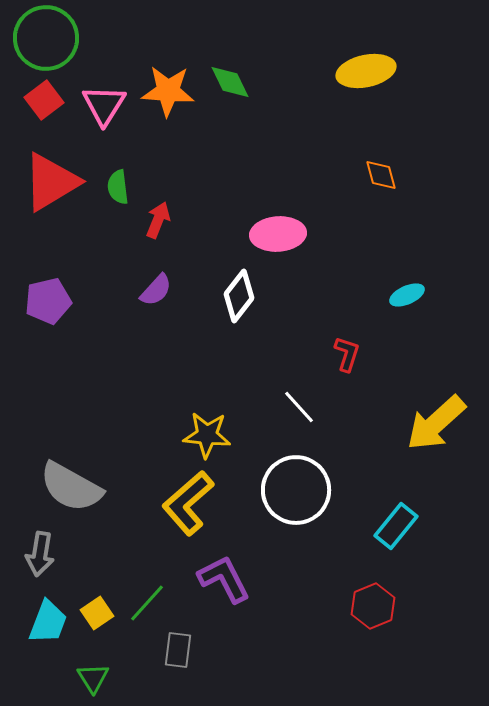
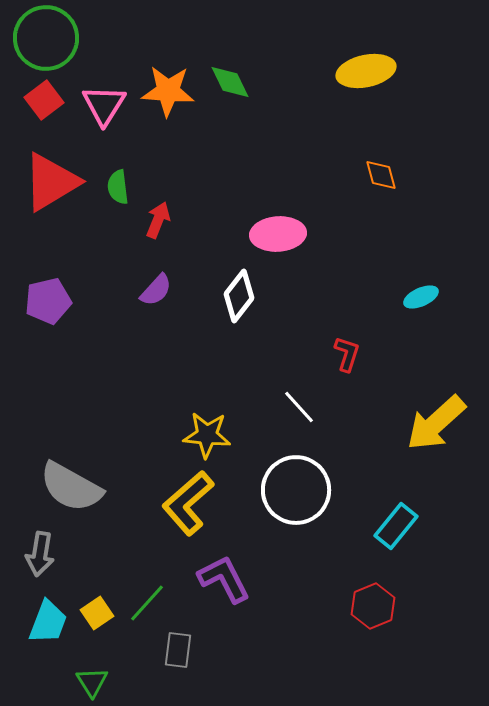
cyan ellipse: moved 14 px right, 2 px down
green triangle: moved 1 px left, 4 px down
